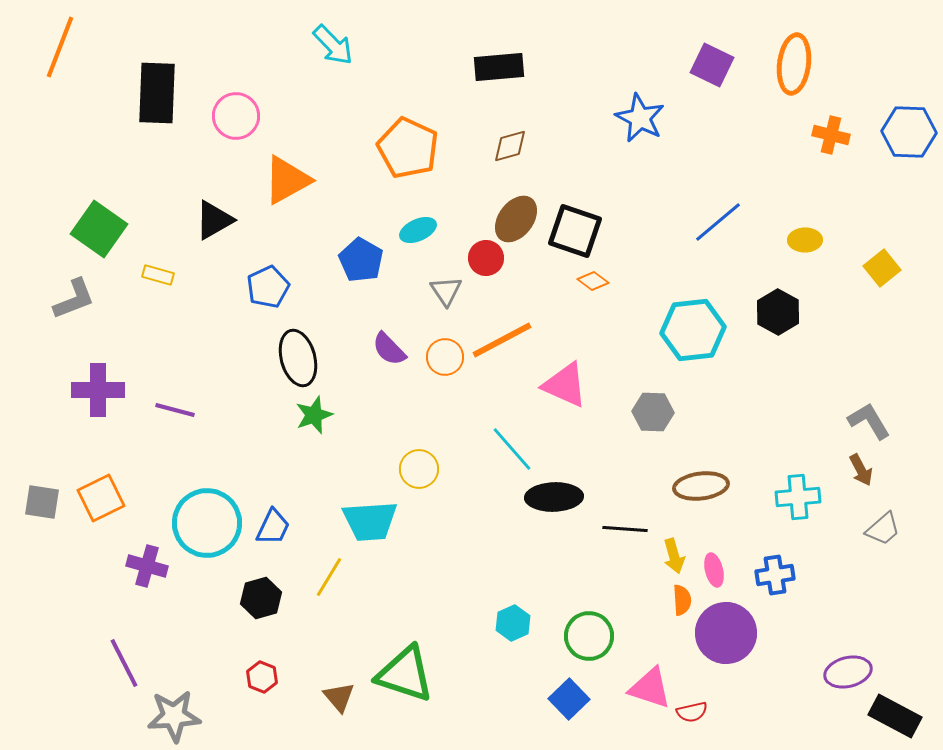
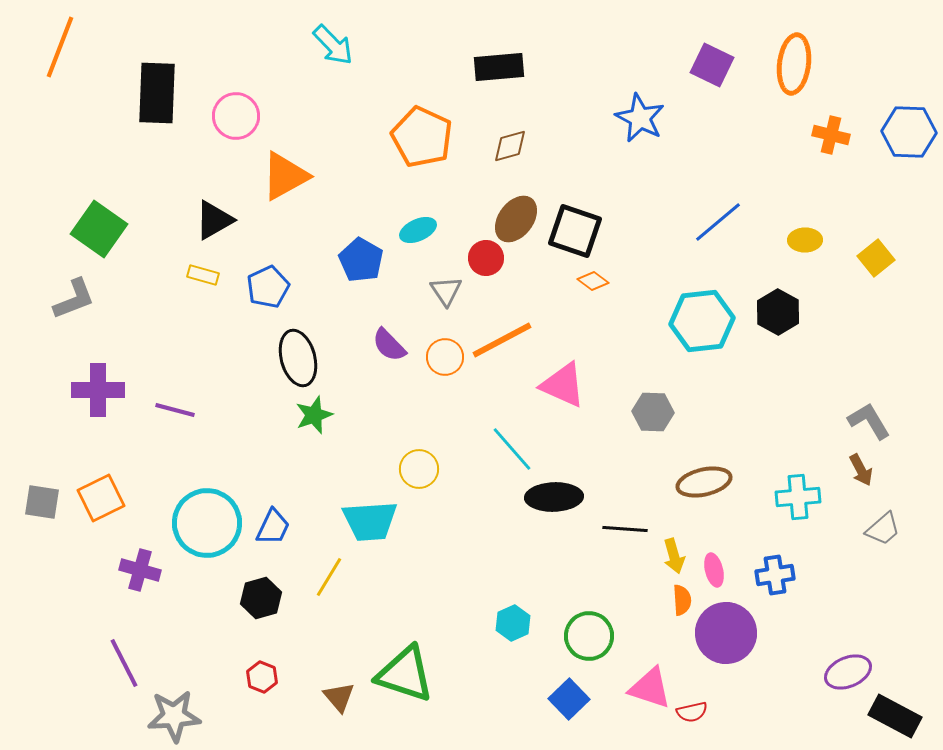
orange pentagon at (408, 148): moved 14 px right, 11 px up
orange triangle at (287, 180): moved 2 px left, 4 px up
yellow square at (882, 268): moved 6 px left, 10 px up
yellow rectangle at (158, 275): moved 45 px right
cyan hexagon at (693, 330): moved 9 px right, 9 px up
purple semicircle at (389, 349): moved 4 px up
pink triangle at (565, 385): moved 2 px left
brown ellipse at (701, 486): moved 3 px right, 4 px up; rotated 6 degrees counterclockwise
purple cross at (147, 566): moved 7 px left, 4 px down
purple ellipse at (848, 672): rotated 9 degrees counterclockwise
